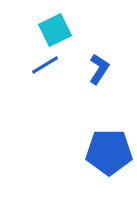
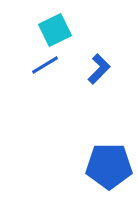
blue L-shape: rotated 12 degrees clockwise
blue pentagon: moved 14 px down
